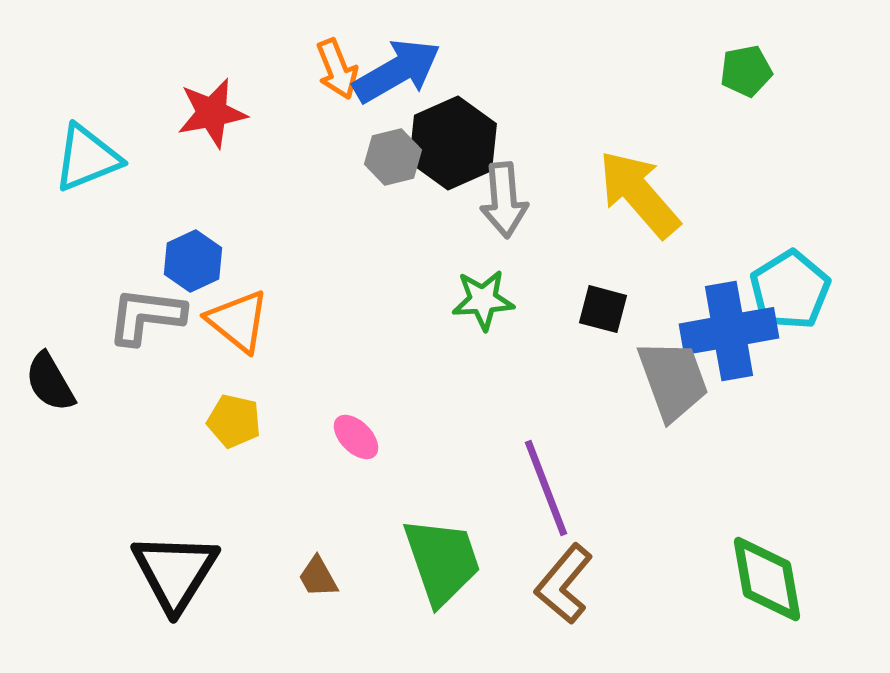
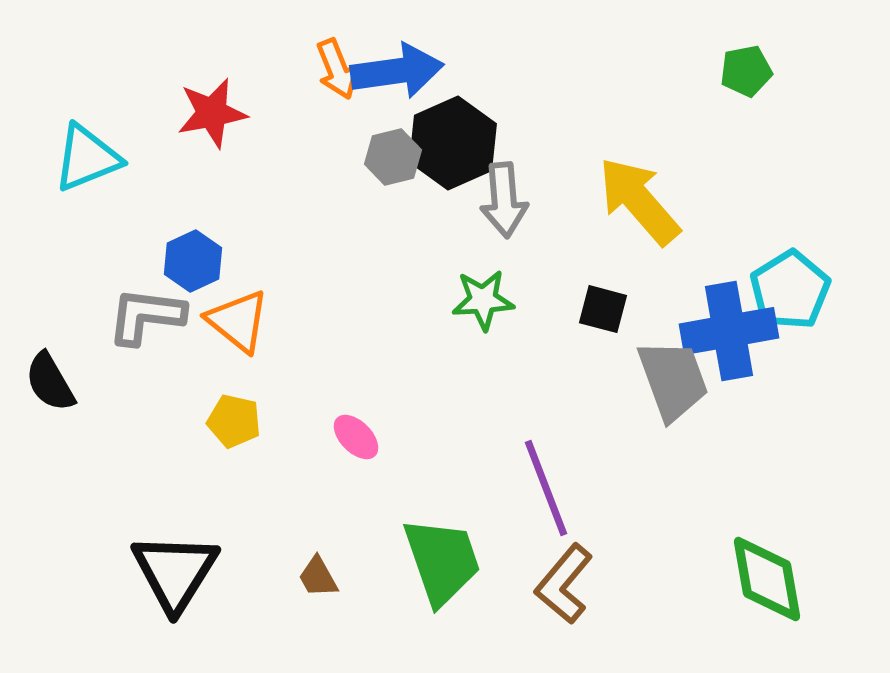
blue arrow: rotated 22 degrees clockwise
yellow arrow: moved 7 px down
